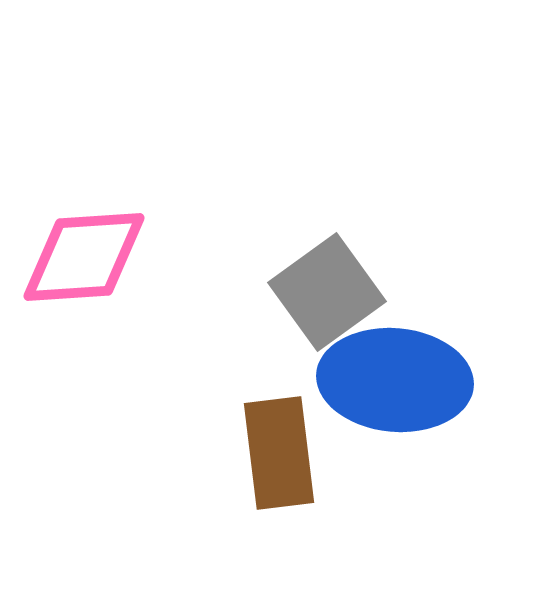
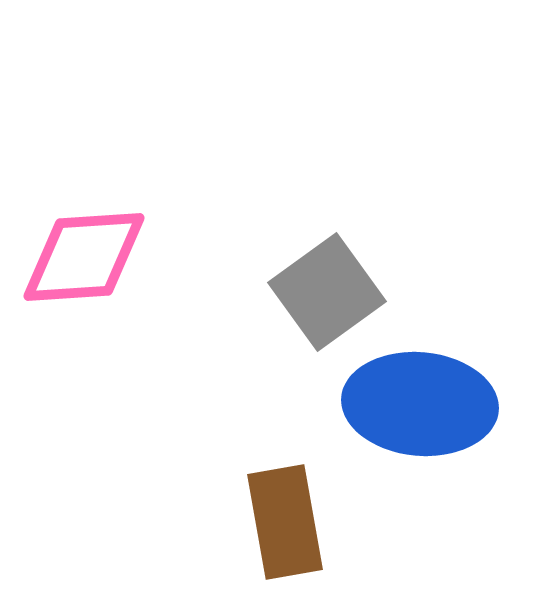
blue ellipse: moved 25 px right, 24 px down
brown rectangle: moved 6 px right, 69 px down; rotated 3 degrees counterclockwise
